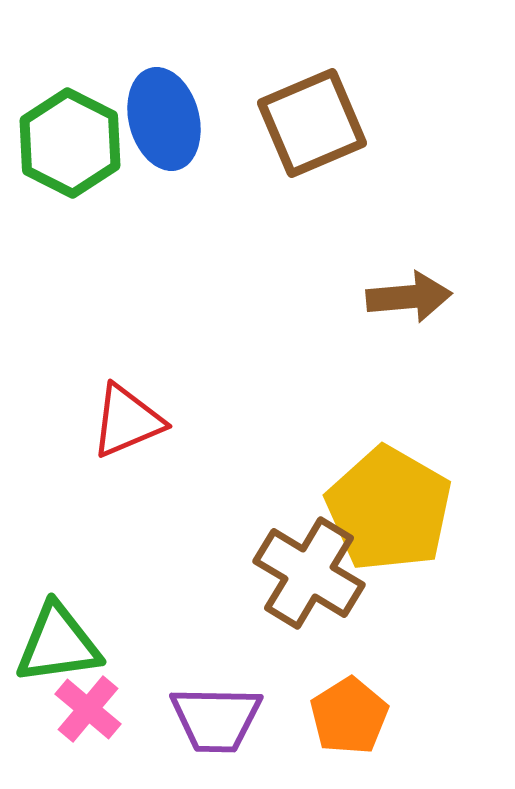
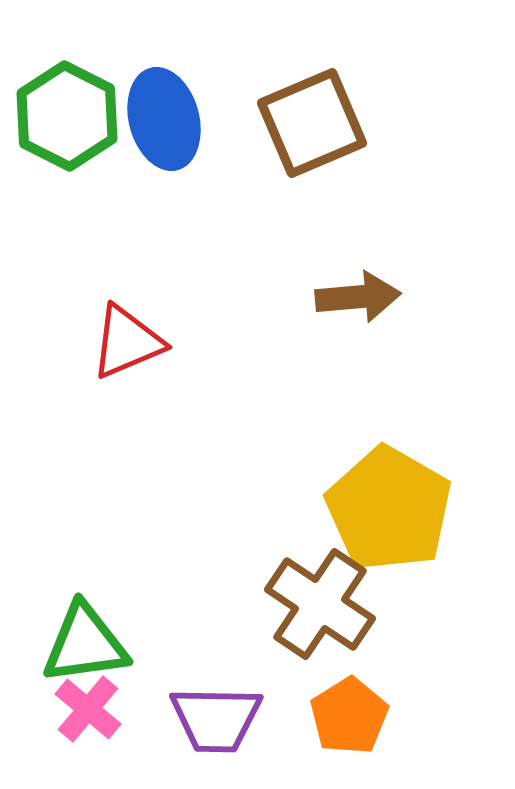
green hexagon: moved 3 px left, 27 px up
brown arrow: moved 51 px left
red triangle: moved 79 px up
brown cross: moved 11 px right, 31 px down; rotated 3 degrees clockwise
green triangle: moved 27 px right
